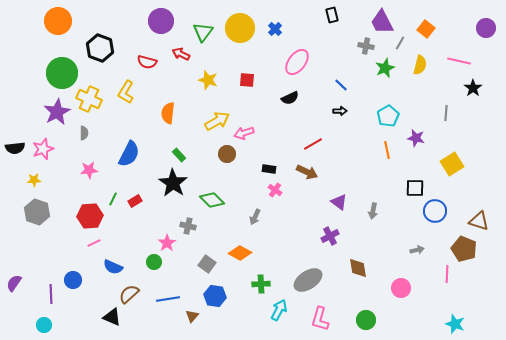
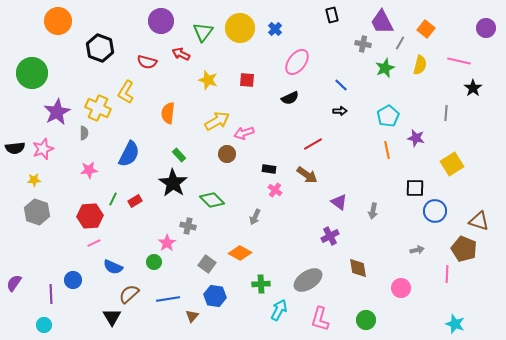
gray cross at (366, 46): moved 3 px left, 2 px up
green circle at (62, 73): moved 30 px left
yellow cross at (89, 99): moved 9 px right, 9 px down
brown arrow at (307, 172): moved 3 px down; rotated 10 degrees clockwise
black triangle at (112, 317): rotated 36 degrees clockwise
